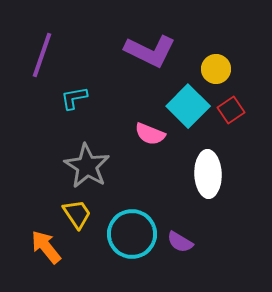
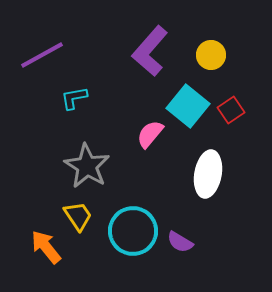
purple L-shape: rotated 105 degrees clockwise
purple line: rotated 42 degrees clockwise
yellow circle: moved 5 px left, 14 px up
cyan square: rotated 6 degrees counterclockwise
pink semicircle: rotated 108 degrees clockwise
white ellipse: rotated 12 degrees clockwise
yellow trapezoid: moved 1 px right, 2 px down
cyan circle: moved 1 px right, 3 px up
